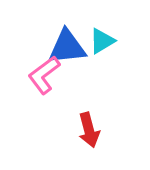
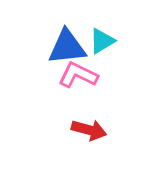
pink L-shape: moved 34 px right; rotated 63 degrees clockwise
red arrow: rotated 60 degrees counterclockwise
